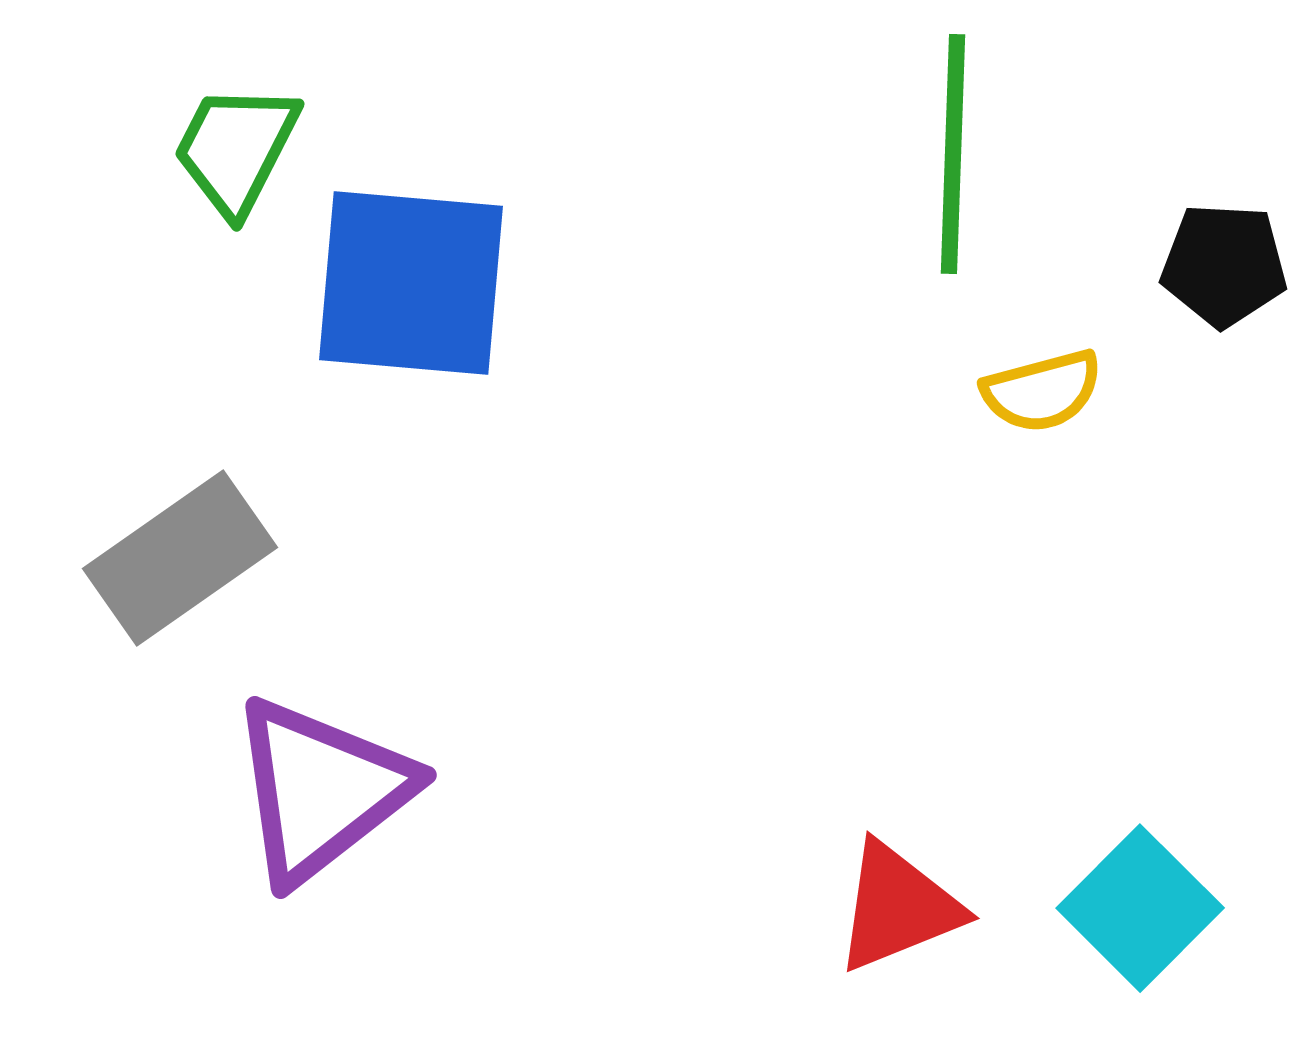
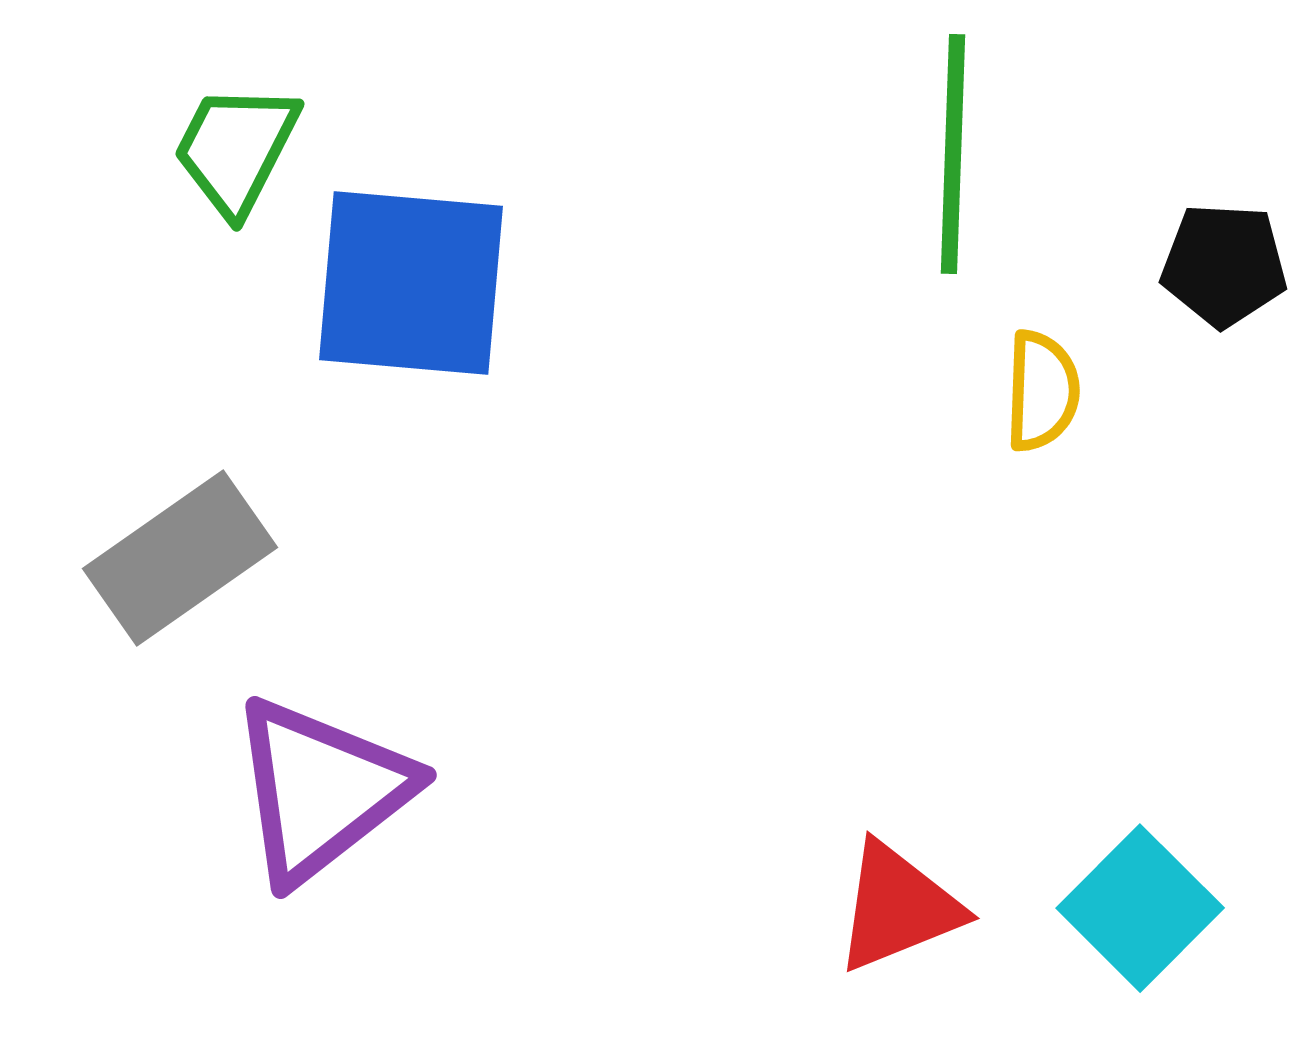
yellow semicircle: rotated 73 degrees counterclockwise
